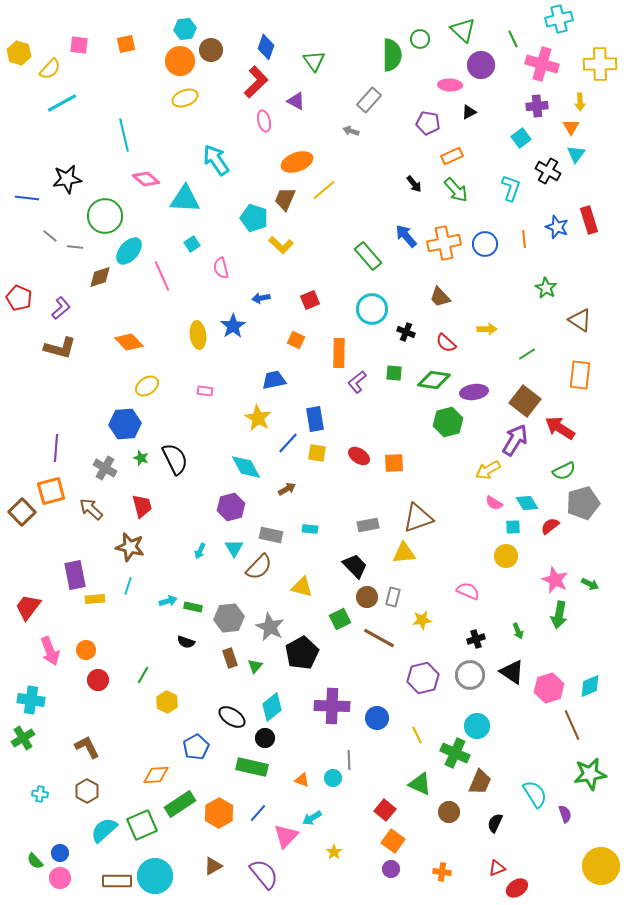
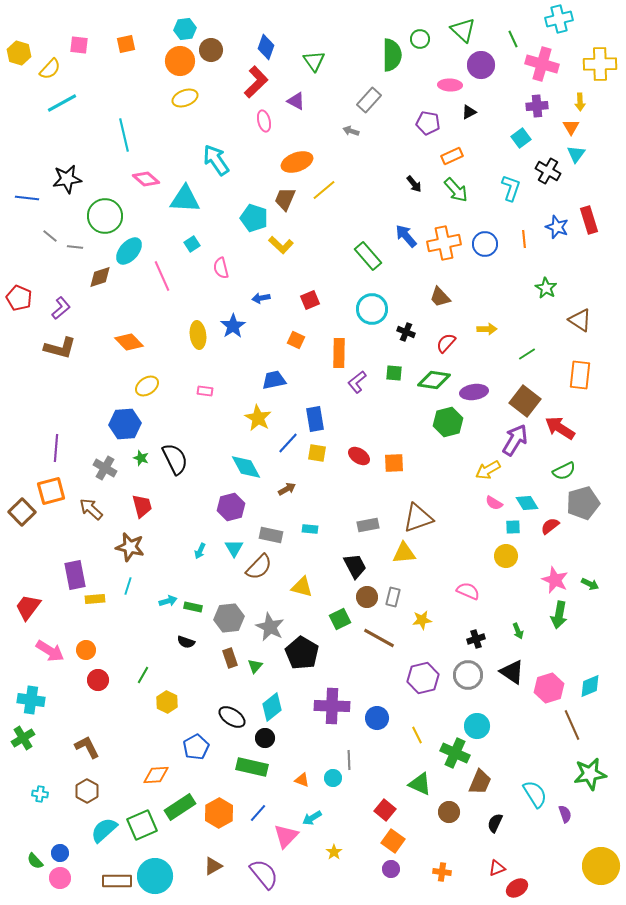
red semicircle at (446, 343): rotated 90 degrees clockwise
black trapezoid at (355, 566): rotated 16 degrees clockwise
pink arrow at (50, 651): rotated 36 degrees counterclockwise
black pentagon at (302, 653): rotated 12 degrees counterclockwise
gray circle at (470, 675): moved 2 px left
green rectangle at (180, 804): moved 3 px down
